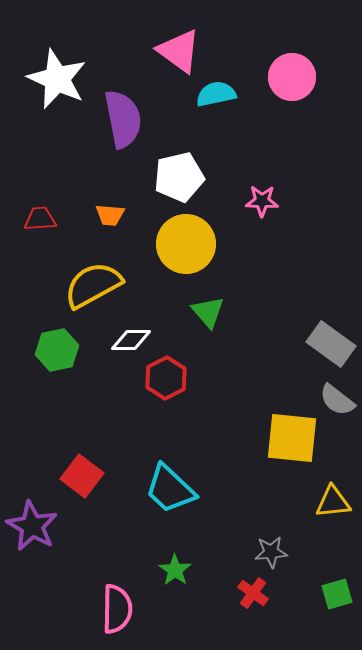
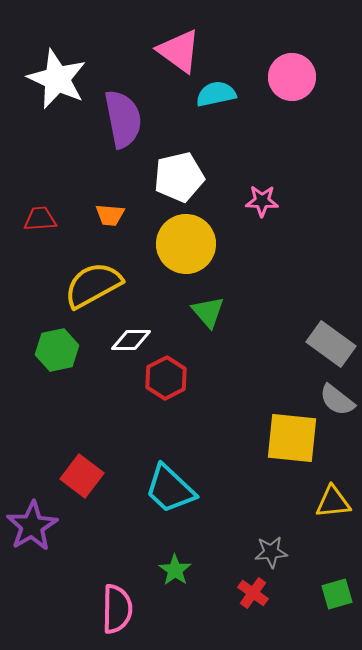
purple star: rotated 12 degrees clockwise
